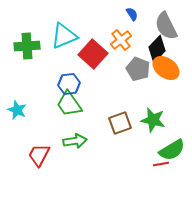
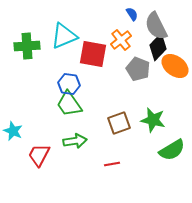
gray semicircle: moved 10 px left
black diamond: moved 1 px right, 2 px up
red square: rotated 32 degrees counterclockwise
orange ellipse: moved 9 px right, 2 px up
blue hexagon: rotated 15 degrees clockwise
cyan star: moved 4 px left, 21 px down
brown square: moved 1 px left
red line: moved 49 px left
